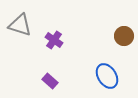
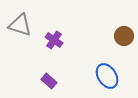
purple rectangle: moved 1 px left
